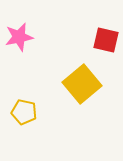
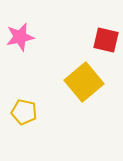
pink star: moved 1 px right
yellow square: moved 2 px right, 2 px up
